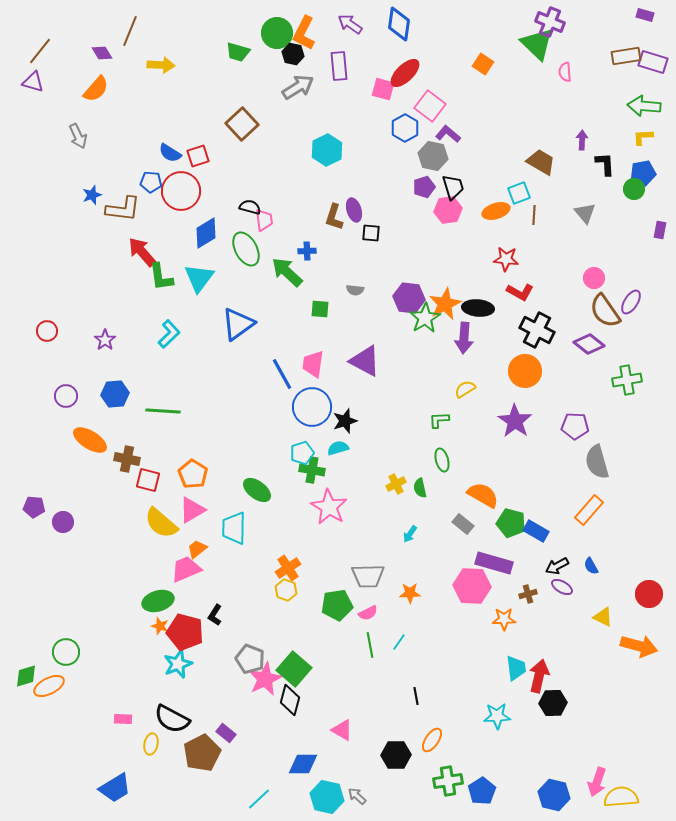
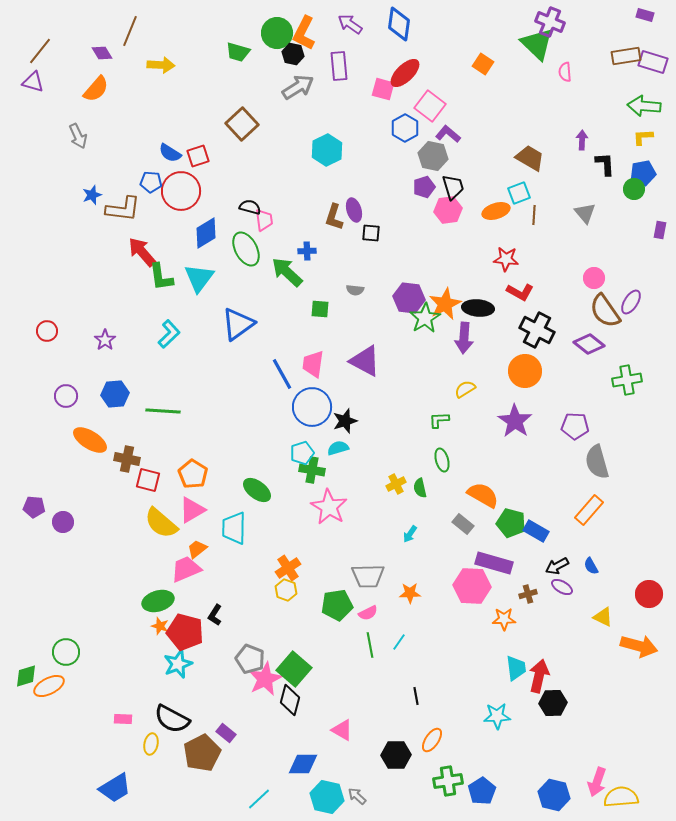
brown trapezoid at (541, 162): moved 11 px left, 4 px up
